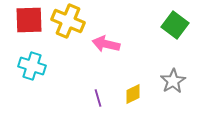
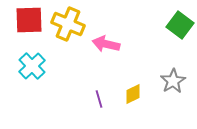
yellow cross: moved 3 px down
green square: moved 5 px right
cyan cross: rotated 28 degrees clockwise
purple line: moved 1 px right, 1 px down
